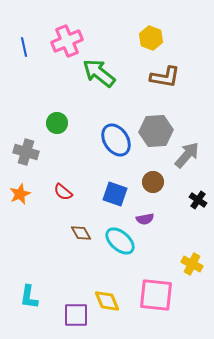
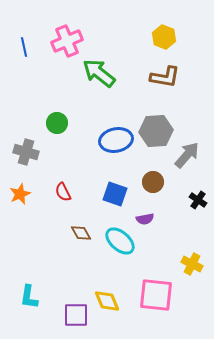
yellow hexagon: moved 13 px right, 1 px up
blue ellipse: rotated 68 degrees counterclockwise
red semicircle: rotated 24 degrees clockwise
